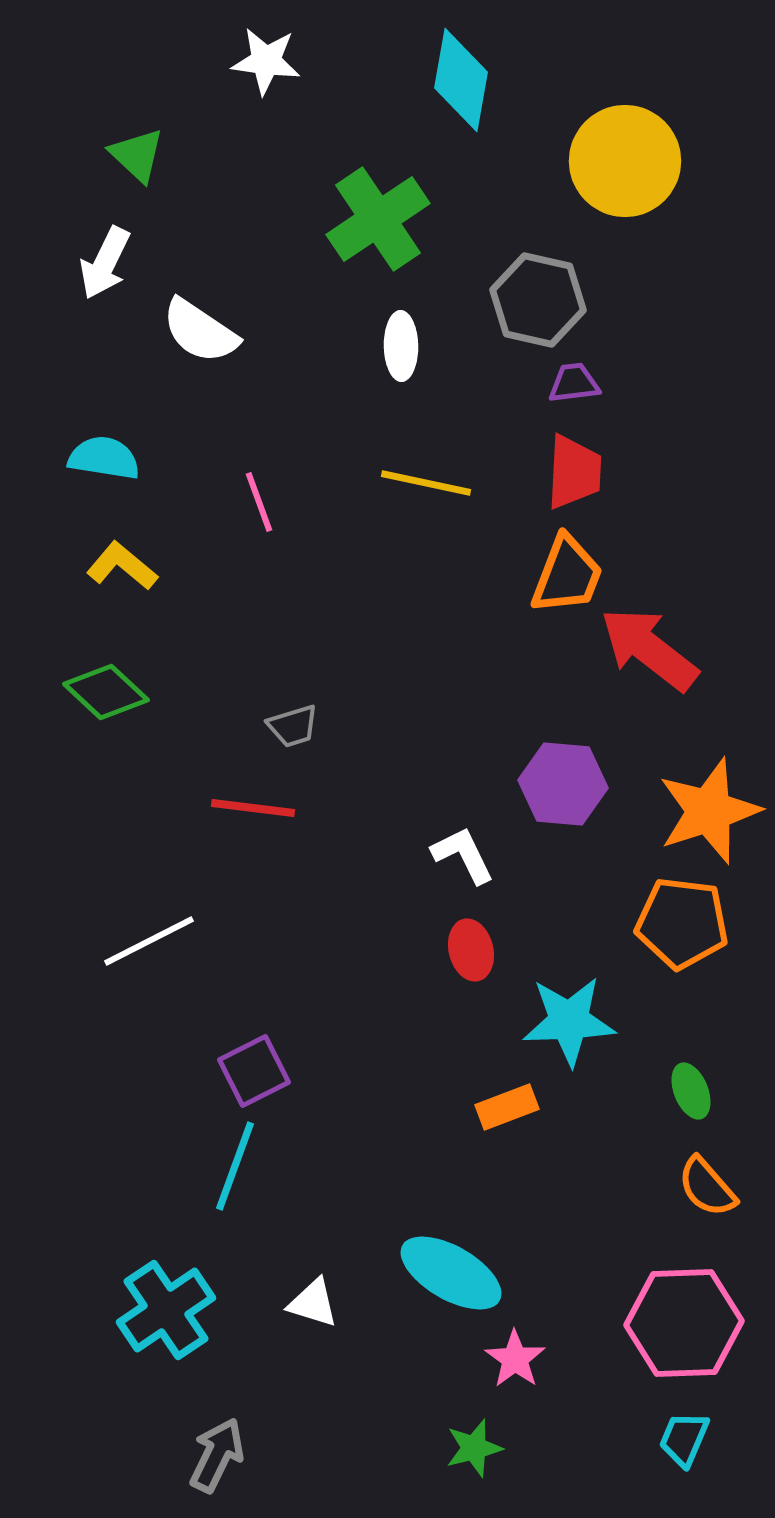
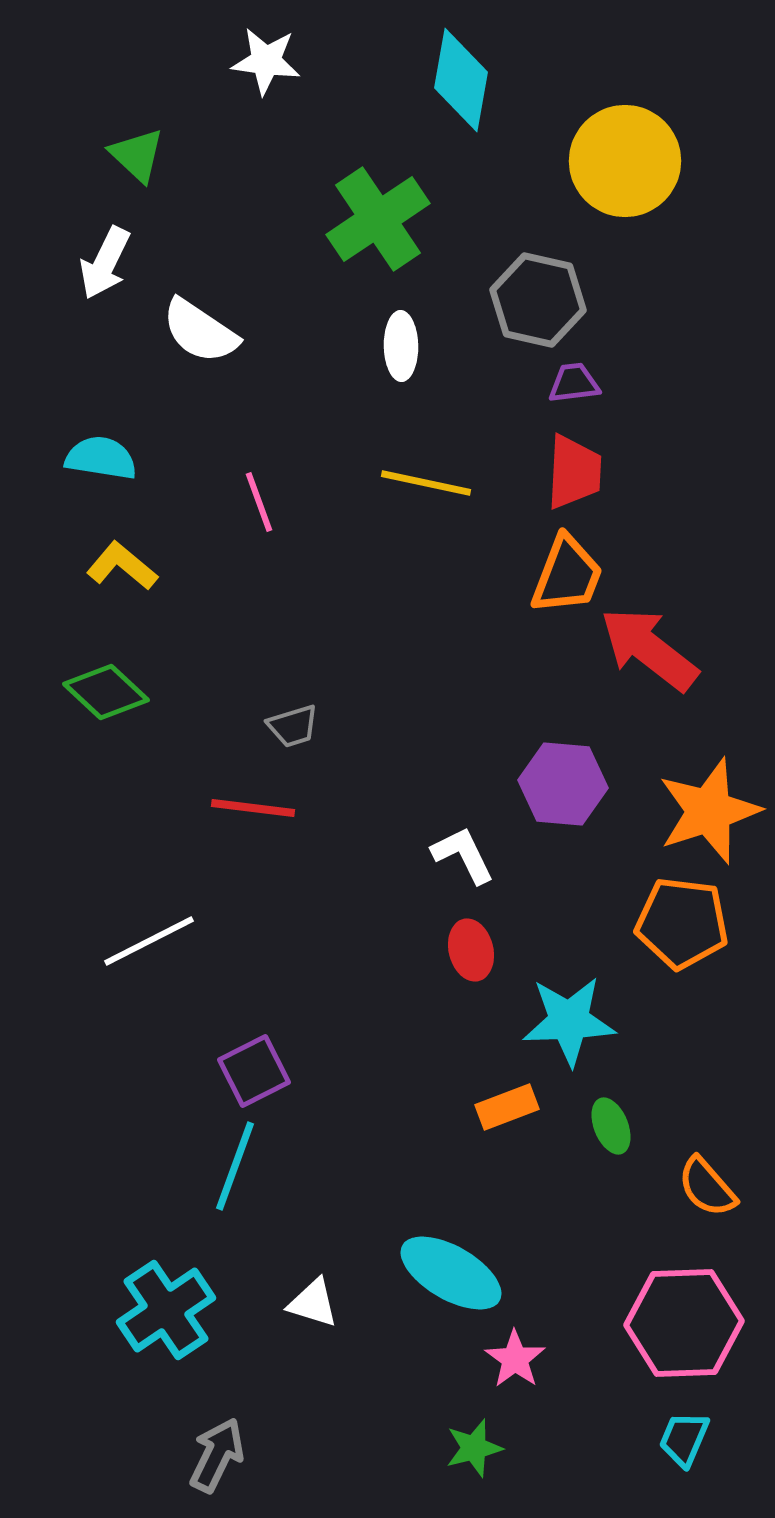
cyan semicircle: moved 3 px left
green ellipse: moved 80 px left, 35 px down
